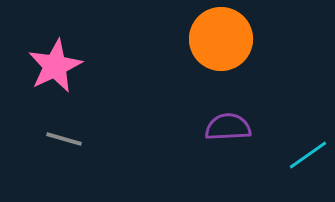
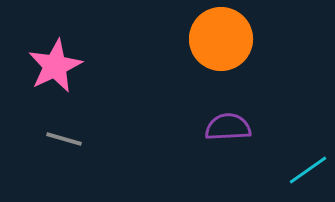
cyan line: moved 15 px down
